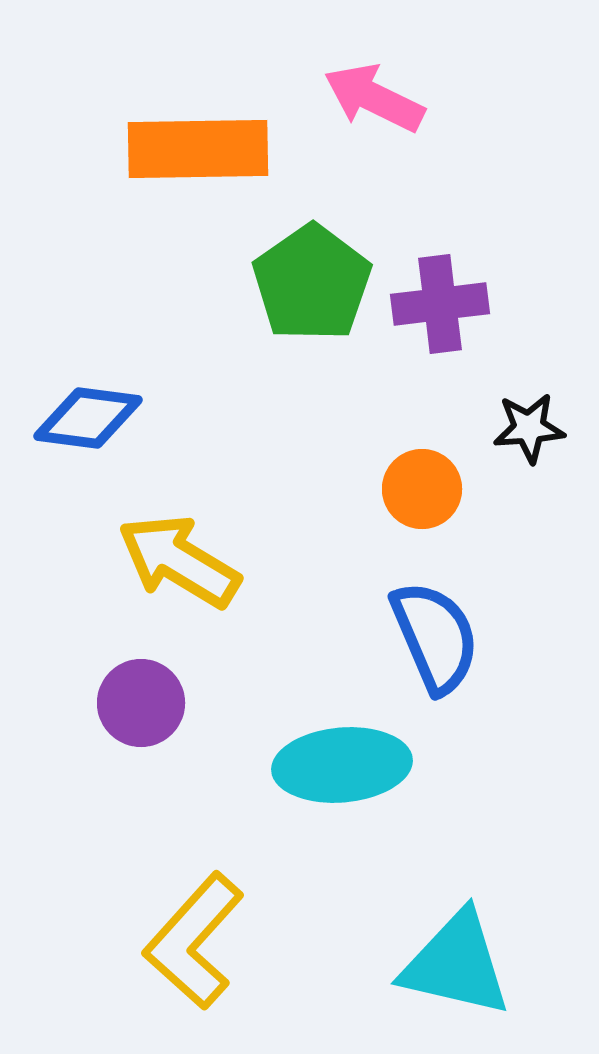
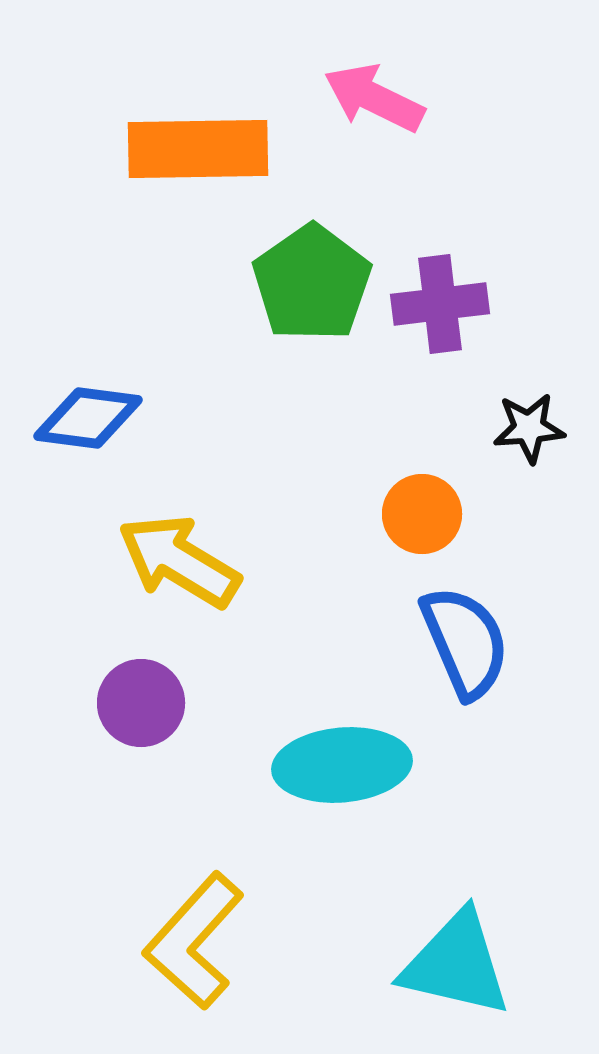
orange circle: moved 25 px down
blue semicircle: moved 30 px right, 5 px down
